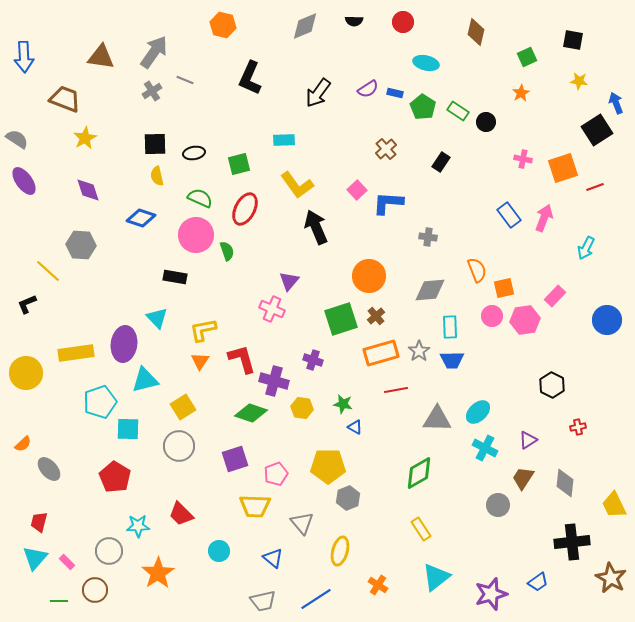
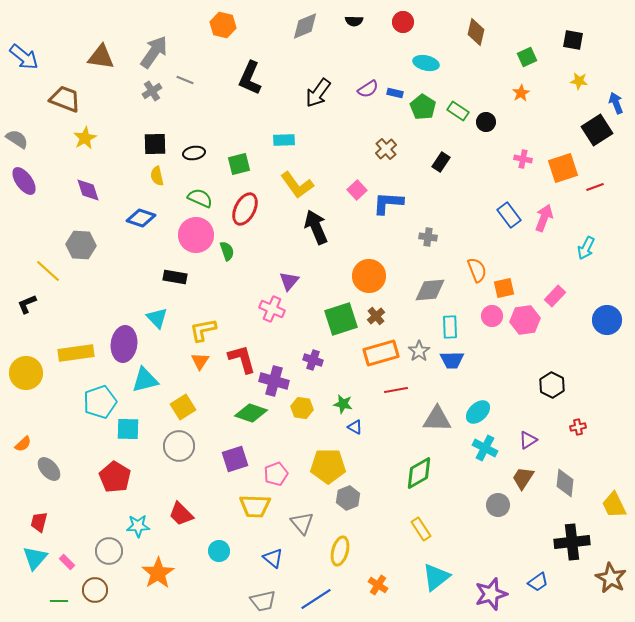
blue arrow at (24, 57): rotated 48 degrees counterclockwise
